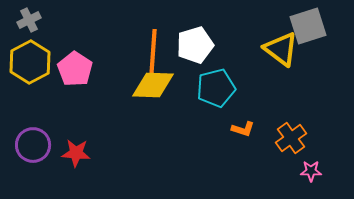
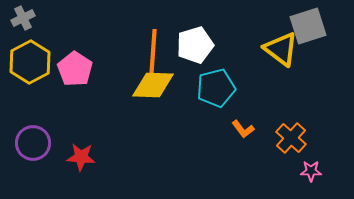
gray cross: moved 6 px left, 2 px up
orange L-shape: rotated 35 degrees clockwise
orange cross: rotated 12 degrees counterclockwise
purple circle: moved 2 px up
red star: moved 5 px right, 4 px down
